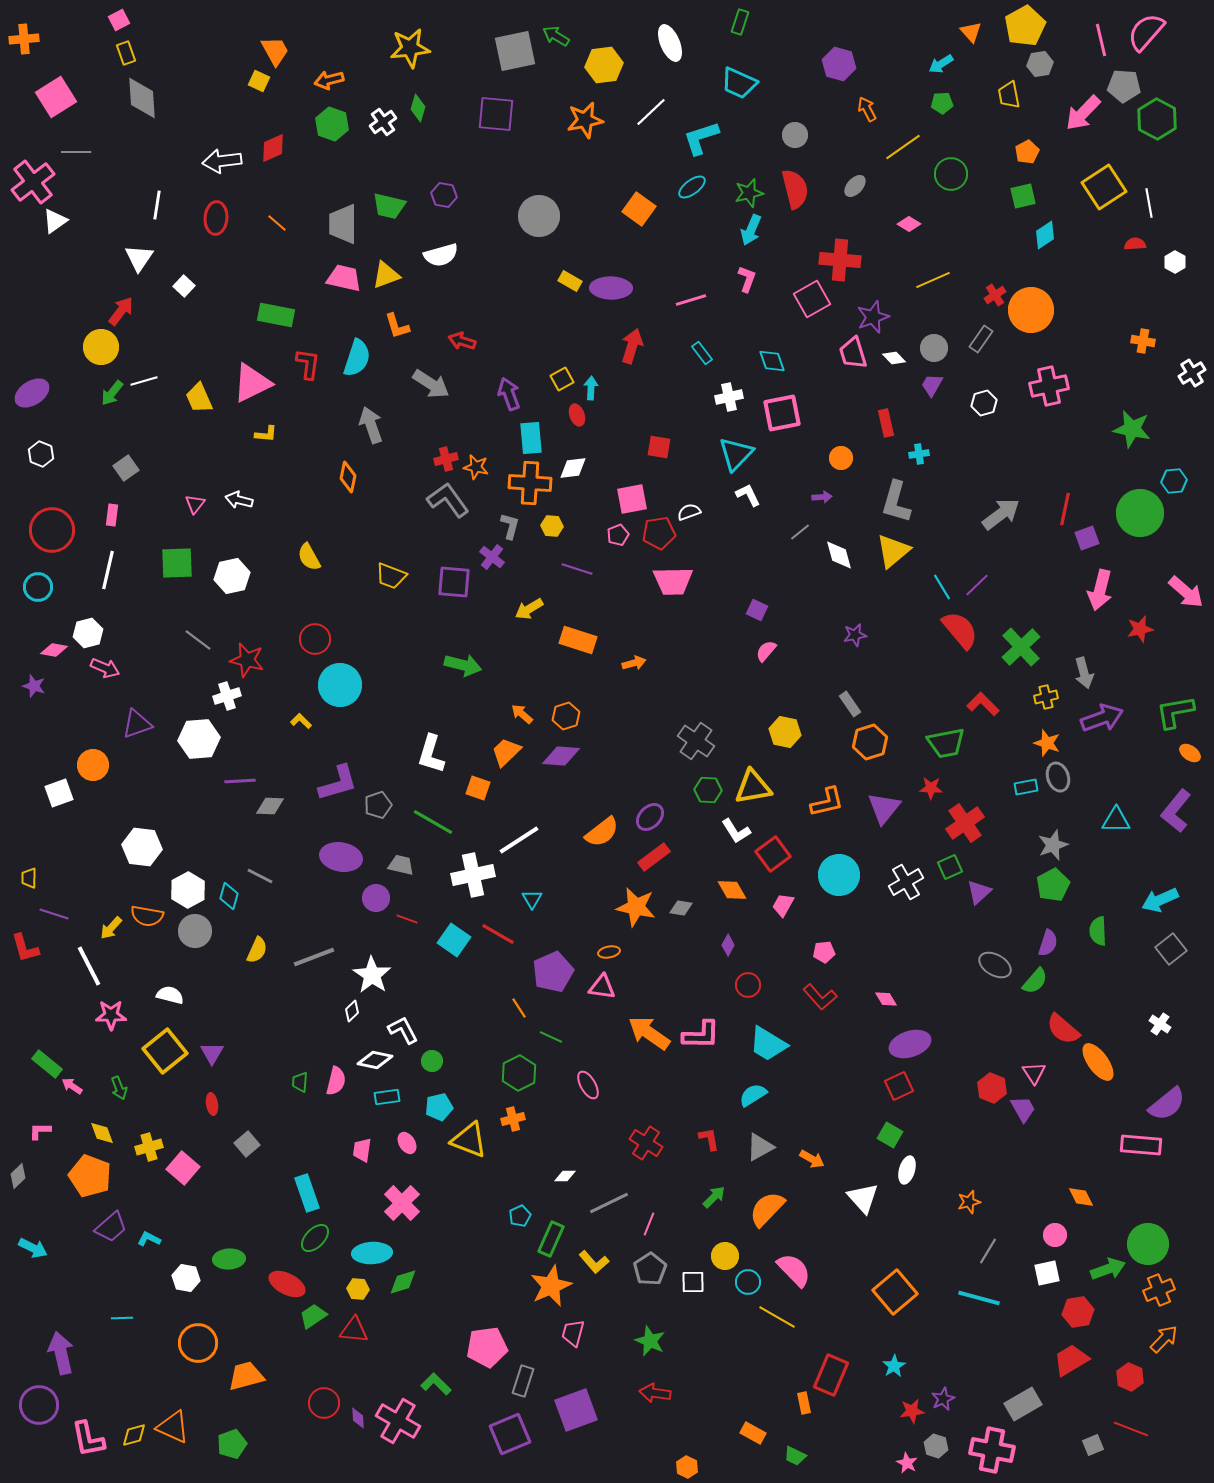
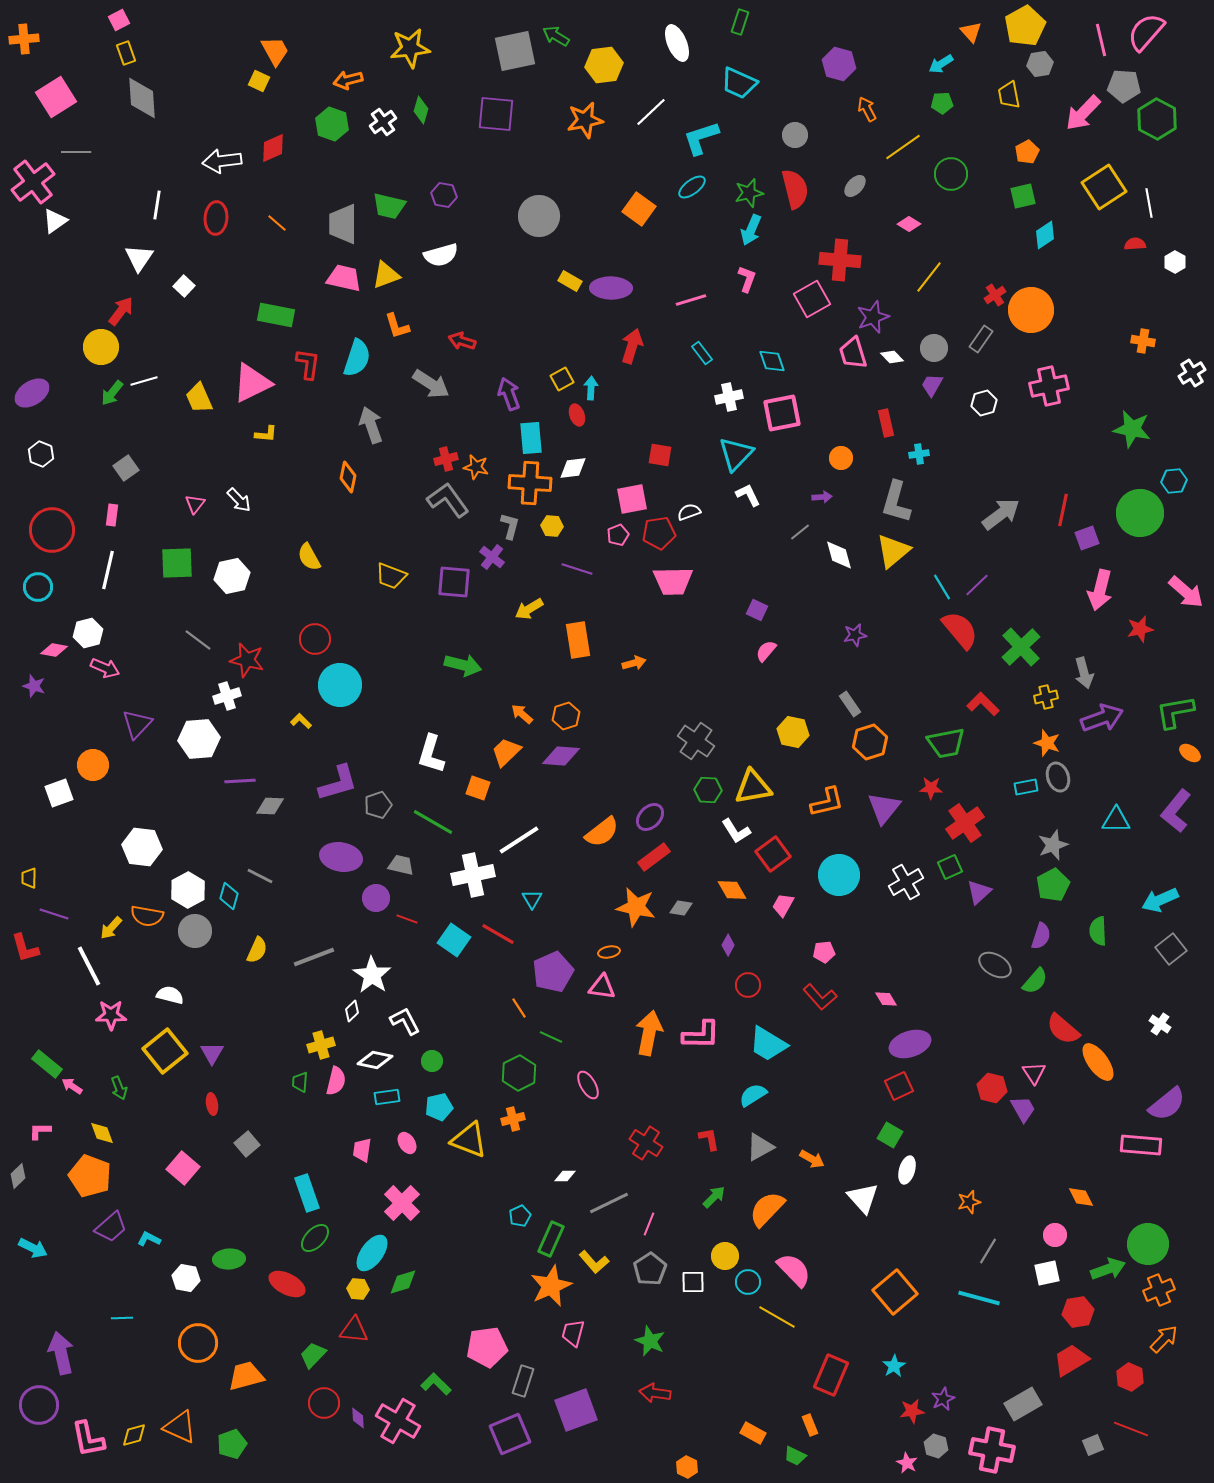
white ellipse at (670, 43): moved 7 px right
orange arrow at (329, 80): moved 19 px right
green diamond at (418, 108): moved 3 px right, 2 px down
yellow line at (933, 280): moved 4 px left, 3 px up; rotated 28 degrees counterclockwise
white diamond at (894, 358): moved 2 px left, 1 px up
red square at (659, 447): moved 1 px right, 8 px down
white arrow at (239, 500): rotated 148 degrees counterclockwise
red line at (1065, 509): moved 2 px left, 1 px down
orange rectangle at (578, 640): rotated 63 degrees clockwise
purple triangle at (137, 724): rotated 28 degrees counterclockwise
yellow hexagon at (785, 732): moved 8 px right
purple semicircle at (1048, 943): moved 7 px left, 7 px up
white L-shape at (403, 1030): moved 2 px right, 9 px up
orange arrow at (649, 1033): rotated 66 degrees clockwise
red hexagon at (992, 1088): rotated 8 degrees counterclockwise
yellow cross at (149, 1147): moved 172 px right, 102 px up
cyan ellipse at (372, 1253): rotated 51 degrees counterclockwise
green trapezoid at (313, 1316): moved 39 px down; rotated 12 degrees counterclockwise
orange rectangle at (804, 1403): moved 6 px right, 22 px down; rotated 10 degrees counterclockwise
orange triangle at (173, 1427): moved 7 px right
